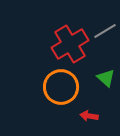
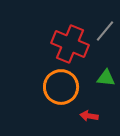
gray line: rotated 20 degrees counterclockwise
red cross: rotated 36 degrees counterclockwise
green triangle: rotated 36 degrees counterclockwise
